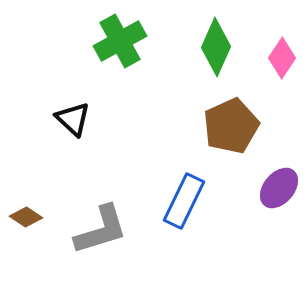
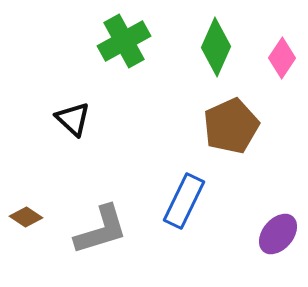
green cross: moved 4 px right
purple ellipse: moved 1 px left, 46 px down
